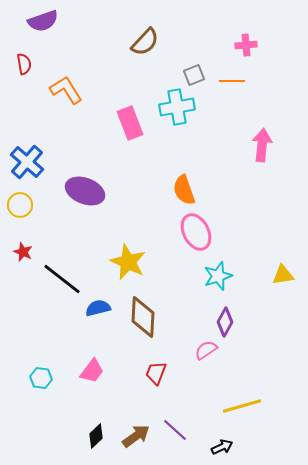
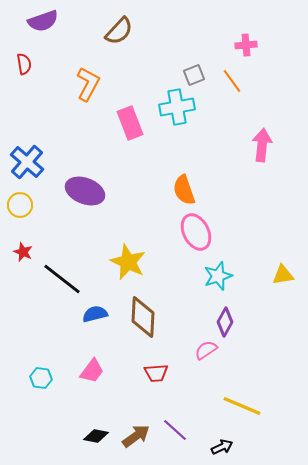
brown semicircle: moved 26 px left, 11 px up
orange line: rotated 55 degrees clockwise
orange L-shape: moved 22 px right, 6 px up; rotated 60 degrees clockwise
blue semicircle: moved 3 px left, 6 px down
red trapezoid: rotated 115 degrees counterclockwise
yellow line: rotated 39 degrees clockwise
black diamond: rotated 55 degrees clockwise
